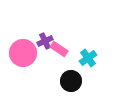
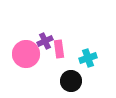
pink rectangle: rotated 48 degrees clockwise
pink circle: moved 3 px right, 1 px down
cyan cross: rotated 18 degrees clockwise
